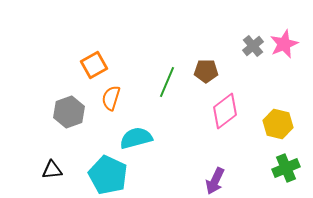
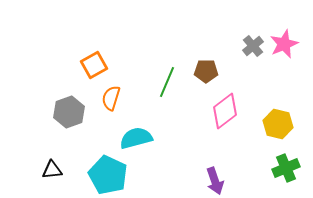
purple arrow: rotated 44 degrees counterclockwise
